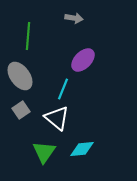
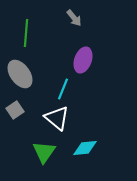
gray arrow: rotated 42 degrees clockwise
green line: moved 2 px left, 3 px up
purple ellipse: rotated 25 degrees counterclockwise
gray ellipse: moved 2 px up
gray square: moved 6 px left
cyan diamond: moved 3 px right, 1 px up
